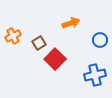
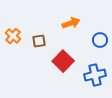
orange cross: rotated 21 degrees counterclockwise
brown square: moved 2 px up; rotated 24 degrees clockwise
red square: moved 8 px right, 2 px down
